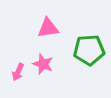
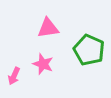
green pentagon: rotated 28 degrees clockwise
pink arrow: moved 4 px left, 4 px down
